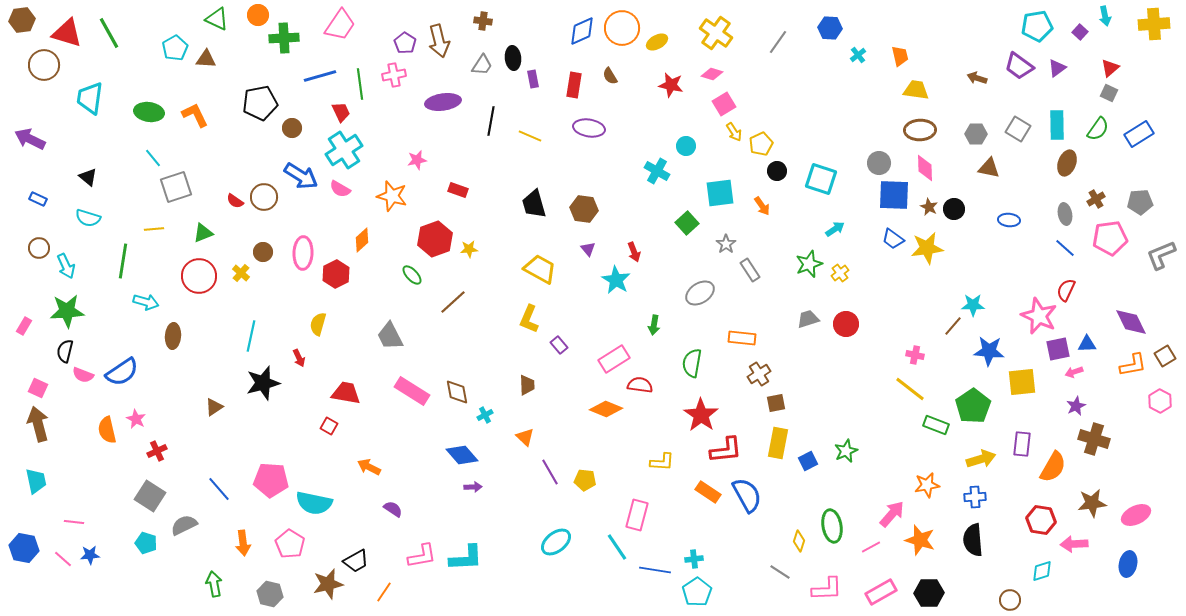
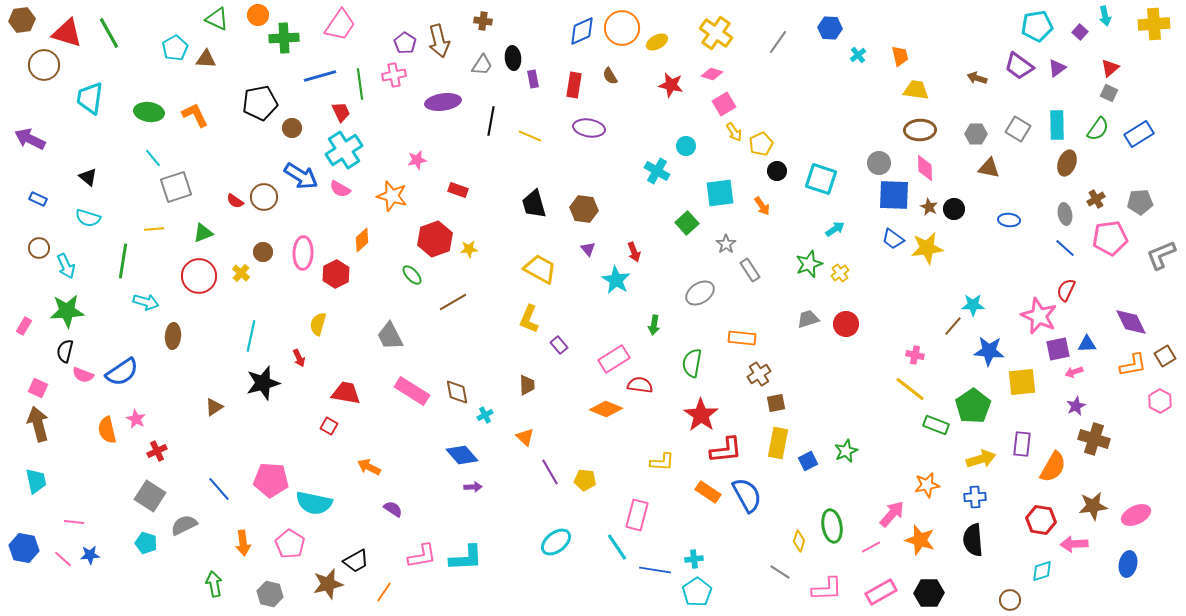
brown line at (453, 302): rotated 12 degrees clockwise
brown star at (1092, 503): moved 1 px right, 3 px down
